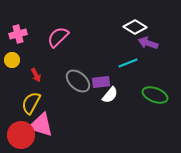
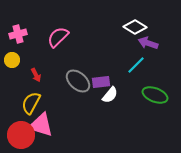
cyan line: moved 8 px right, 2 px down; rotated 24 degrees counterclockwise
